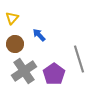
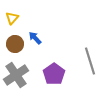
blue arrow: moved 4 px left, 3 px down
gray line: moved 11 px right, 2 px down
gray cross: moved 8 px left, 4 px down
